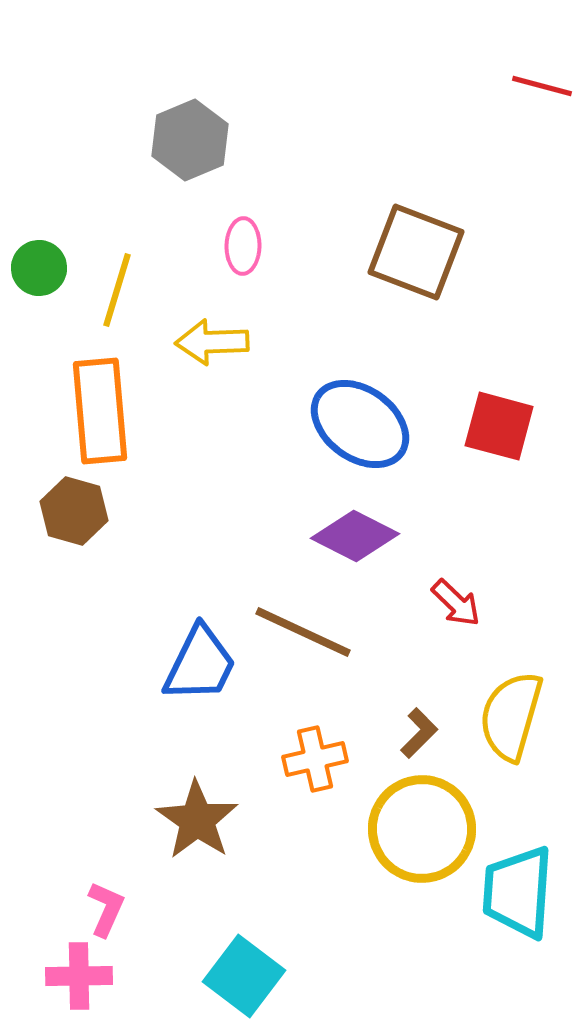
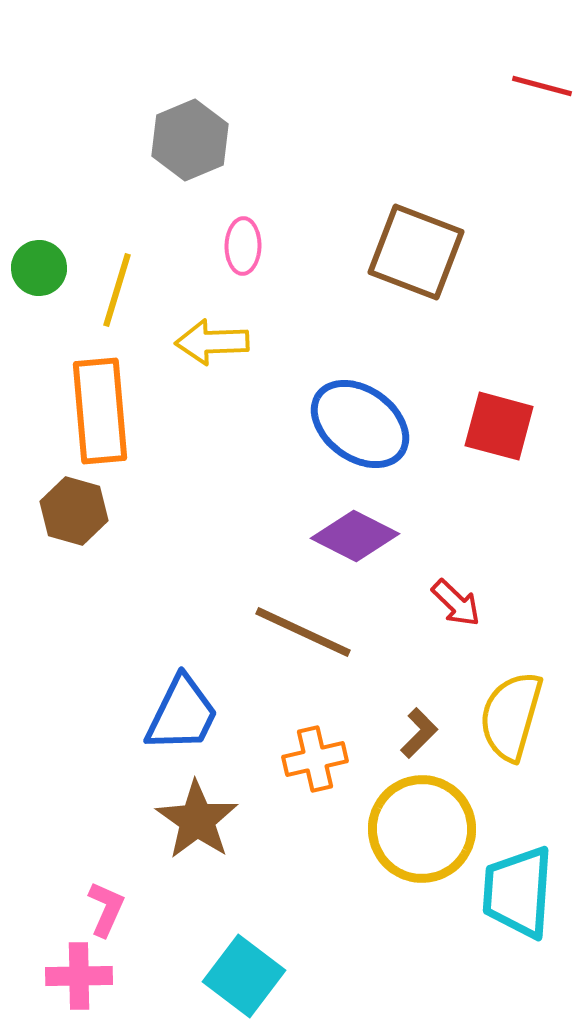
blue trapezoid: moved 18 px left, 50 px down
